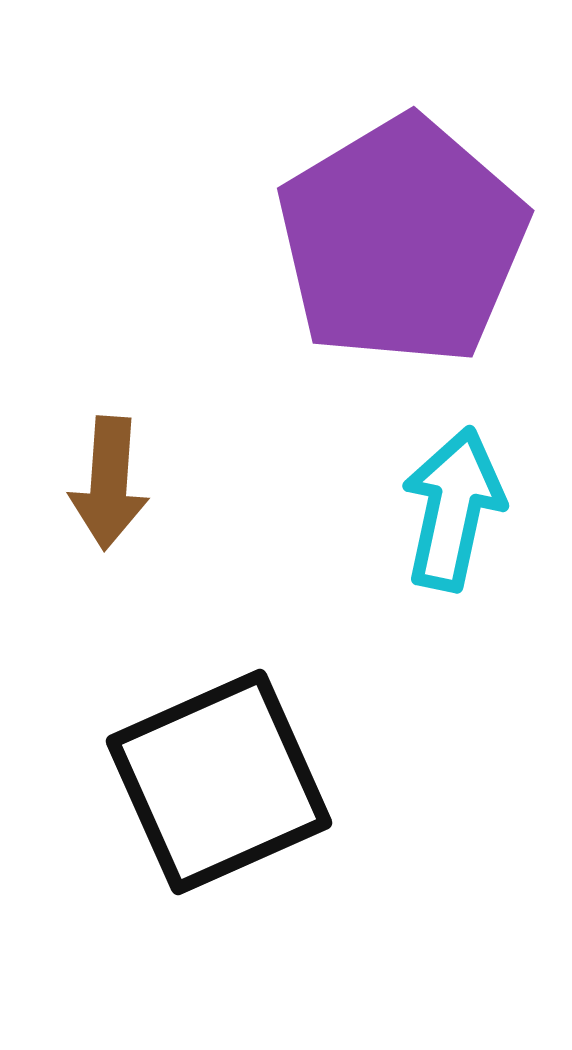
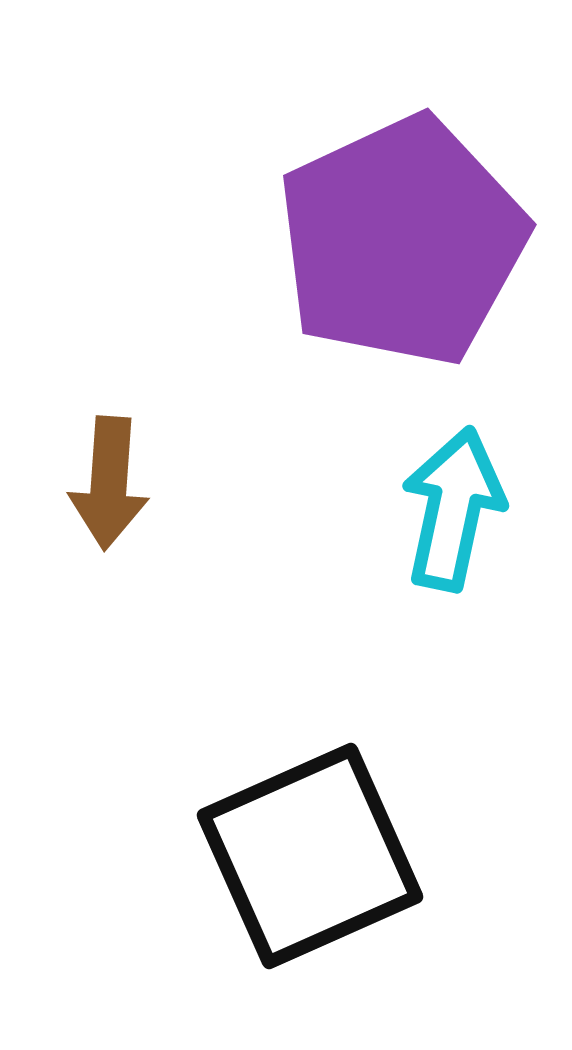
purple pentagon: rotated 6 degrees clockwise
black square: moved 91 px right, 74 px down
